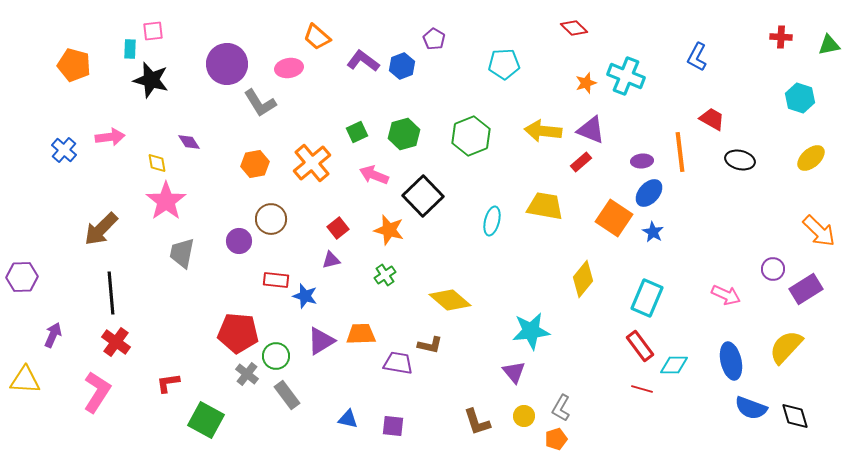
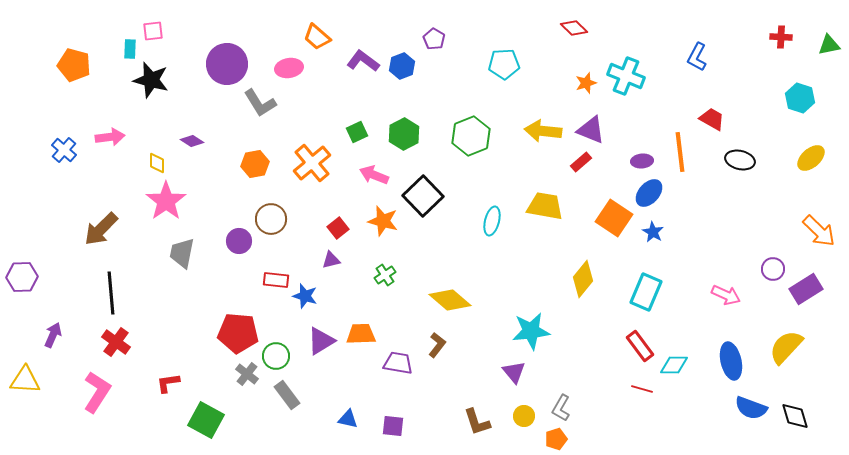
green hexagon at (404, 134): rotated 12 degrees counterclockwise
purple diamond at (189, 142): moved 3 px right, 1 px up; rotated 25 degrees counterclockwise
yellow diamond at (157, 163): rotated 10 degrees clockwise
orange star at (389, 230): moved 6 px left, 9 px up
cyan rectangle at (647, 298): moved 1 px left, 6 px up
brown L-shape at (430, 345): moved 7 px right; rotated 65 degrees counterclockwise
